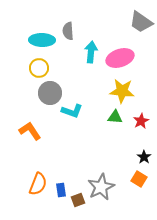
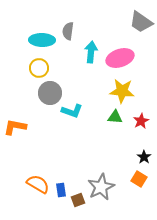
gray semicircle: rotated 12 degrees clockwise
orange L-shape: moved 15 px left, 4 px up; rotated 45 degrees counterclockwise
orange semicircle: rotated 80 degrees counterclockwise
